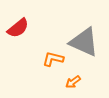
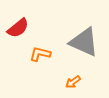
orange L-shape: moved 13 px left, 5 px up
